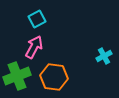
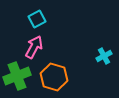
orange hexagon: rotated 8 degrees clockwise
